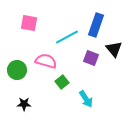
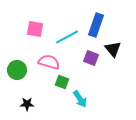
pink square: moved 6 px right, 6 px down
black triangle: moved 1 px left
pink semicircle: moved 3 px right, 1 px down
green square: rotated 32 degrees counterclockwise
cyan arrow: moved 6 px left
black star: moved 3 px right
